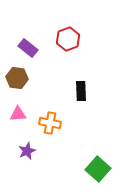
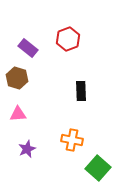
brown hexagon: rotated 10 degrees clockwise
orange cross: moved 22 px right, 17 px down
purple star: moved 2 px up
green square: moved 1 px up
